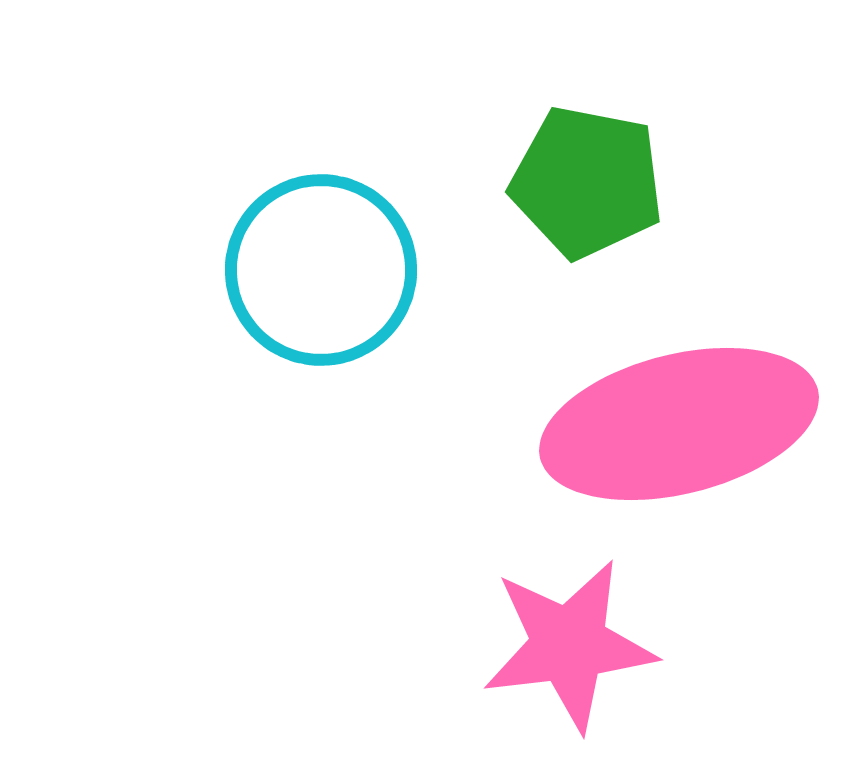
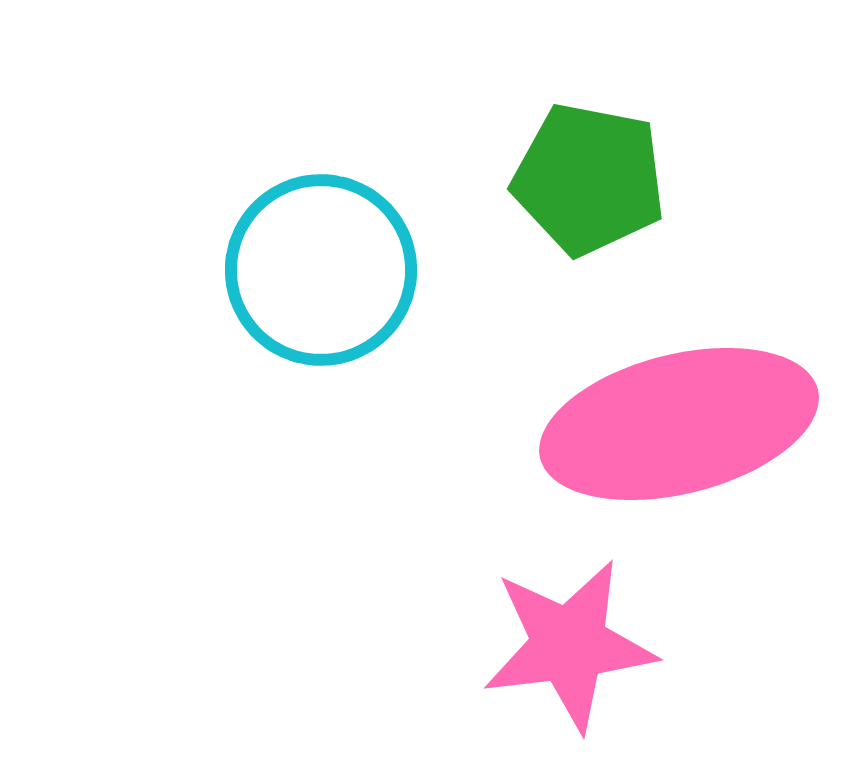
green pentagon: moved 2 px right, 3 px up
